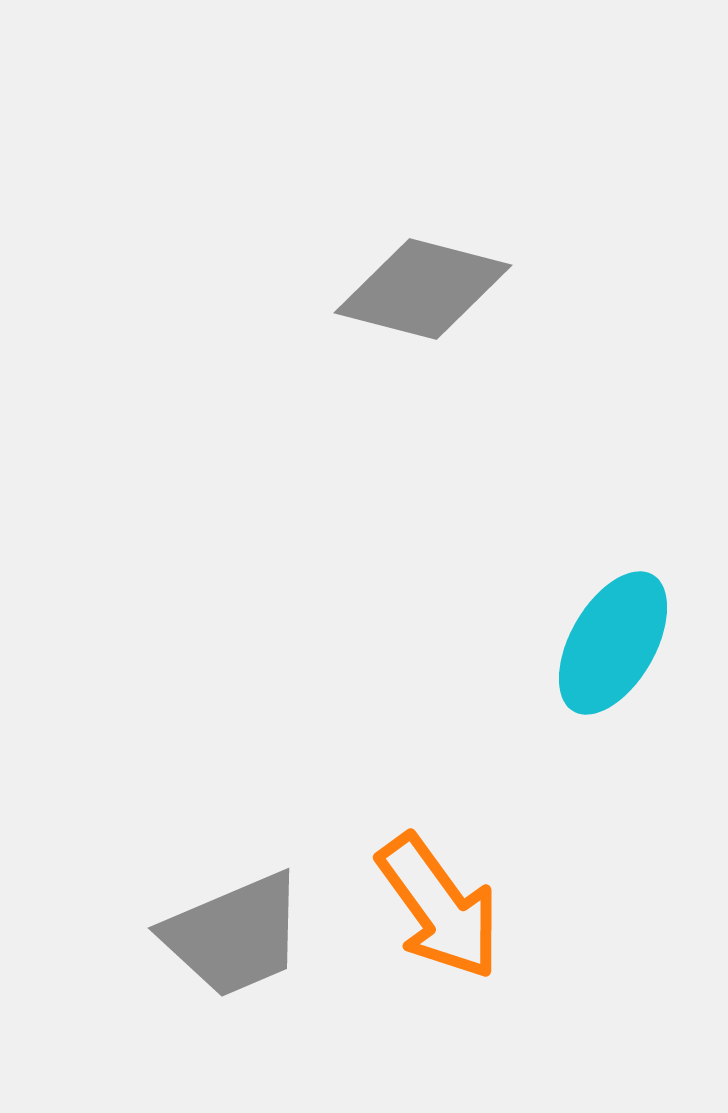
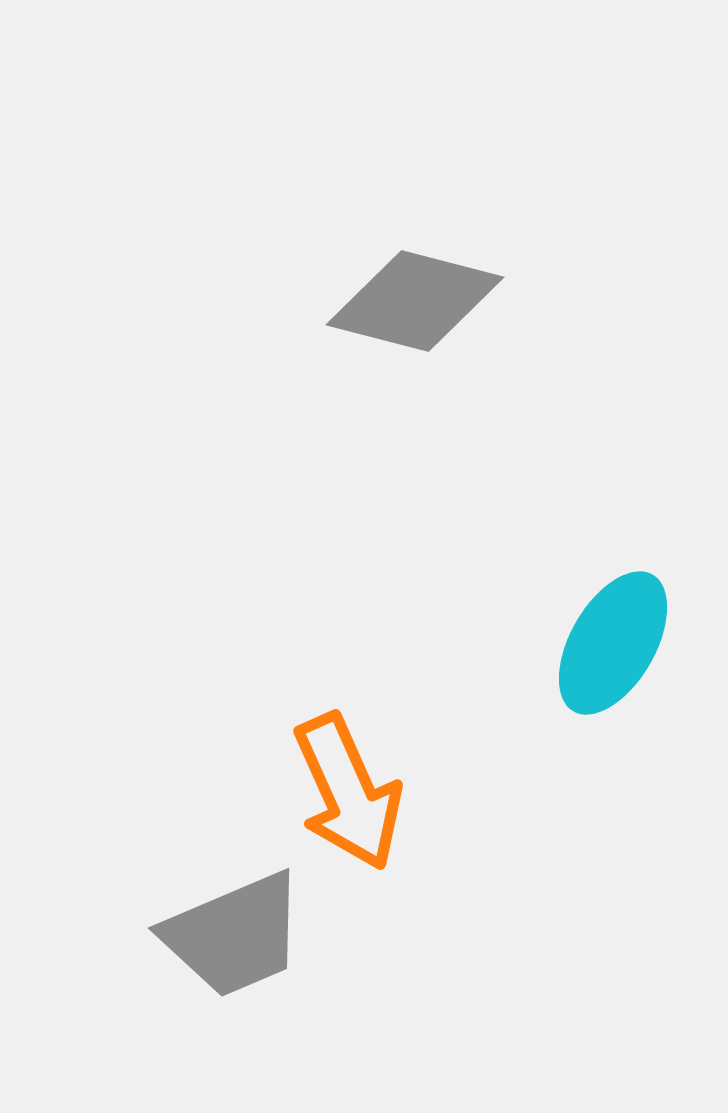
gray diamond: moved 8 px left, 12 px down
orange arrow: moved 91 px left, 115 px up; rotated 12 degrees clockwise
